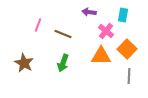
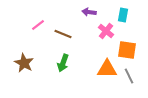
pink line: rotated 32 degrees clockwise
orange square: moved 1 px down; rotated 36 degrees counterclockwise
orange triangle: moved 6 px right, 13 px down
gray line: rotated 28 degrees counterclockwise
